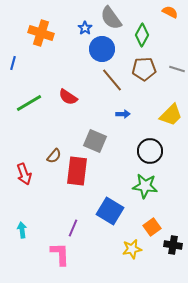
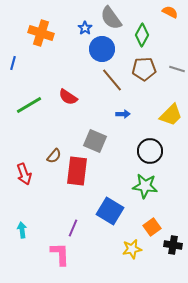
green line: moved 2 px down
